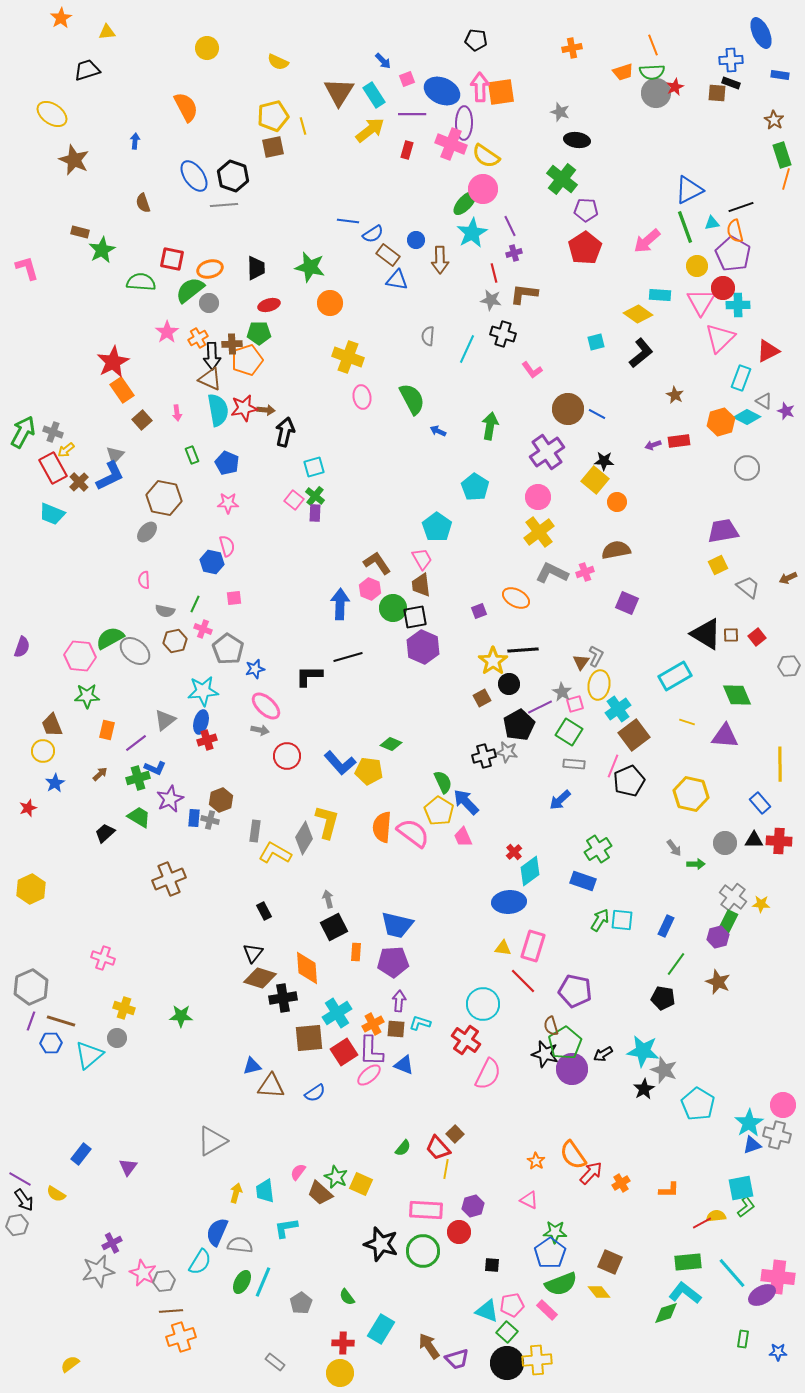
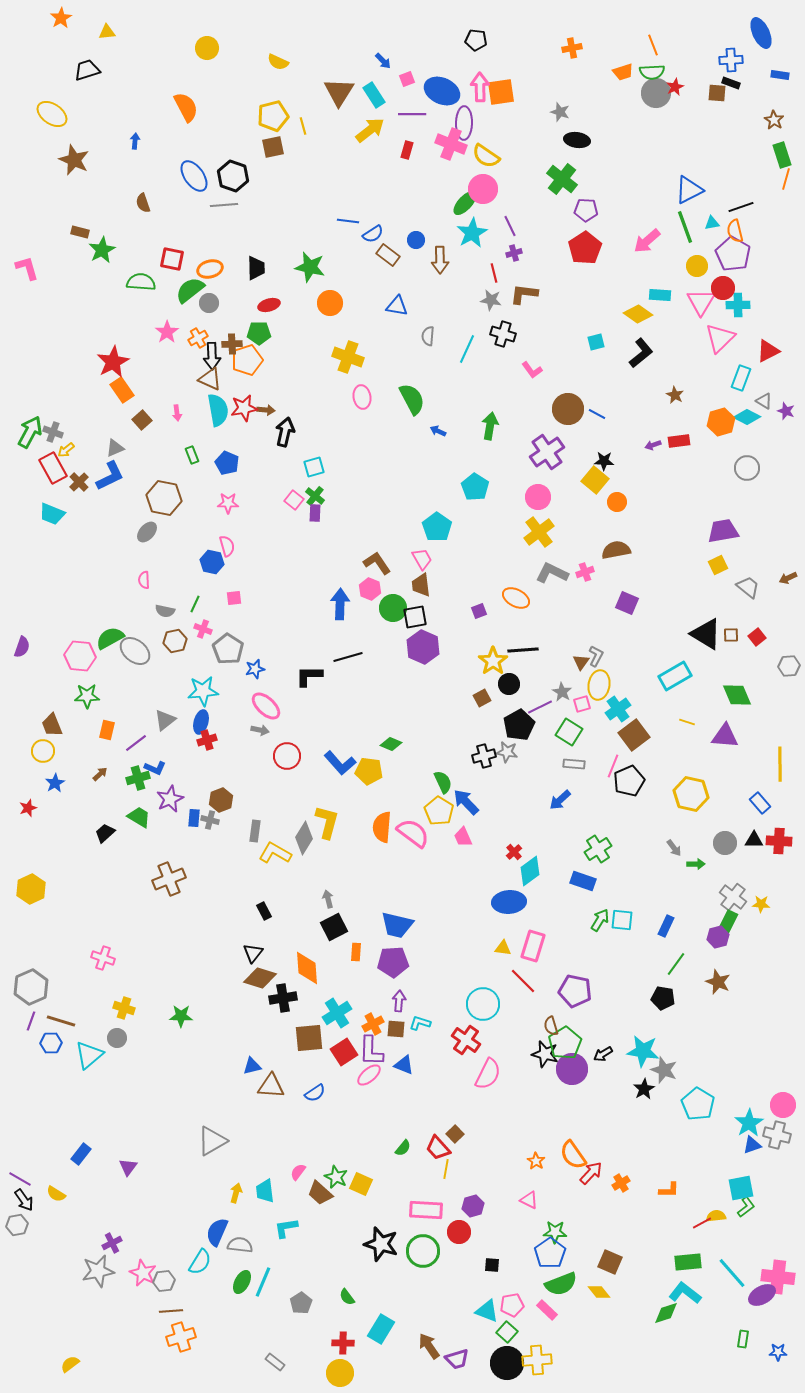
blue triangle at (397, 280): moved 26 px down
green arrow at (23, 432): moved 7 px right
gray triangle at (115, 455): moved 7 px up; rotated 24 degrees clockwise
pink square at (575, 704): moved 7 px right
